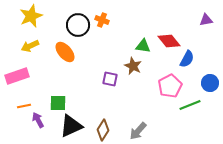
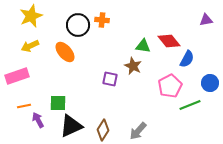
orange cross: rotated 16 degrees counterclockwise
